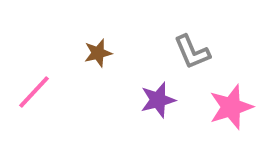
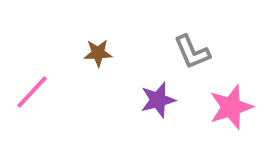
brown star: rotated 12 degrees clockwise
pink line: moved 2 px left
